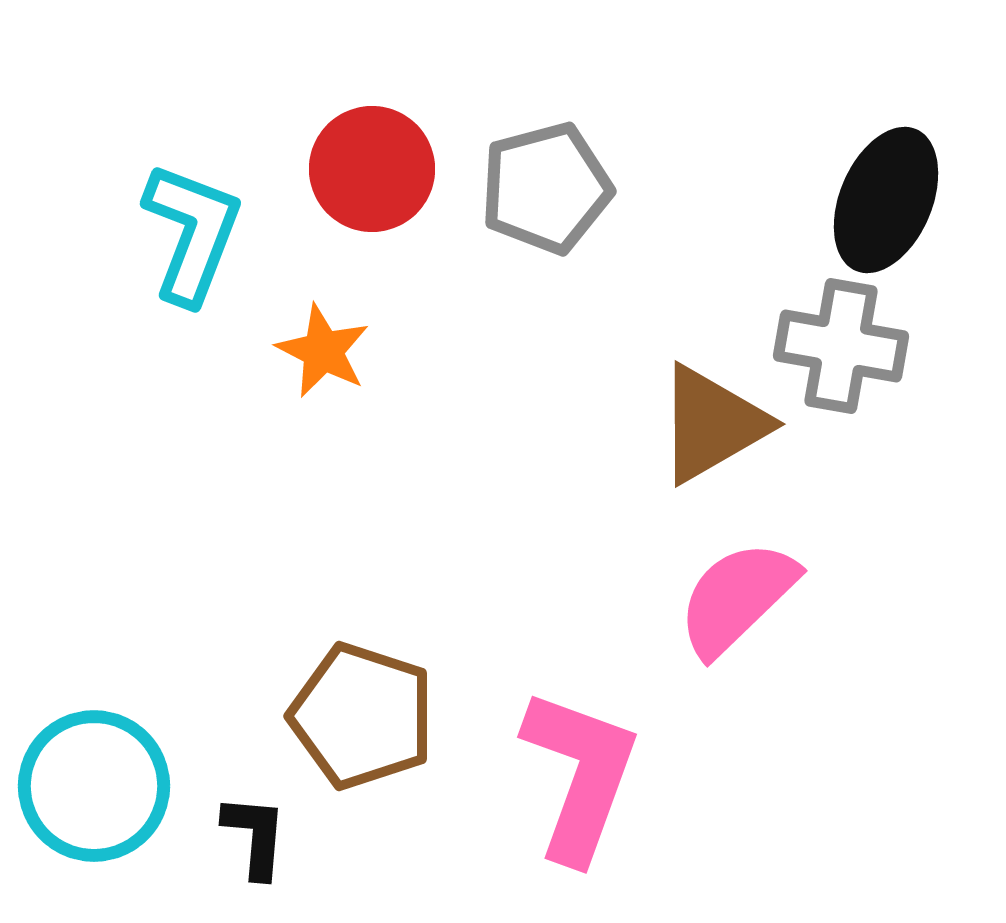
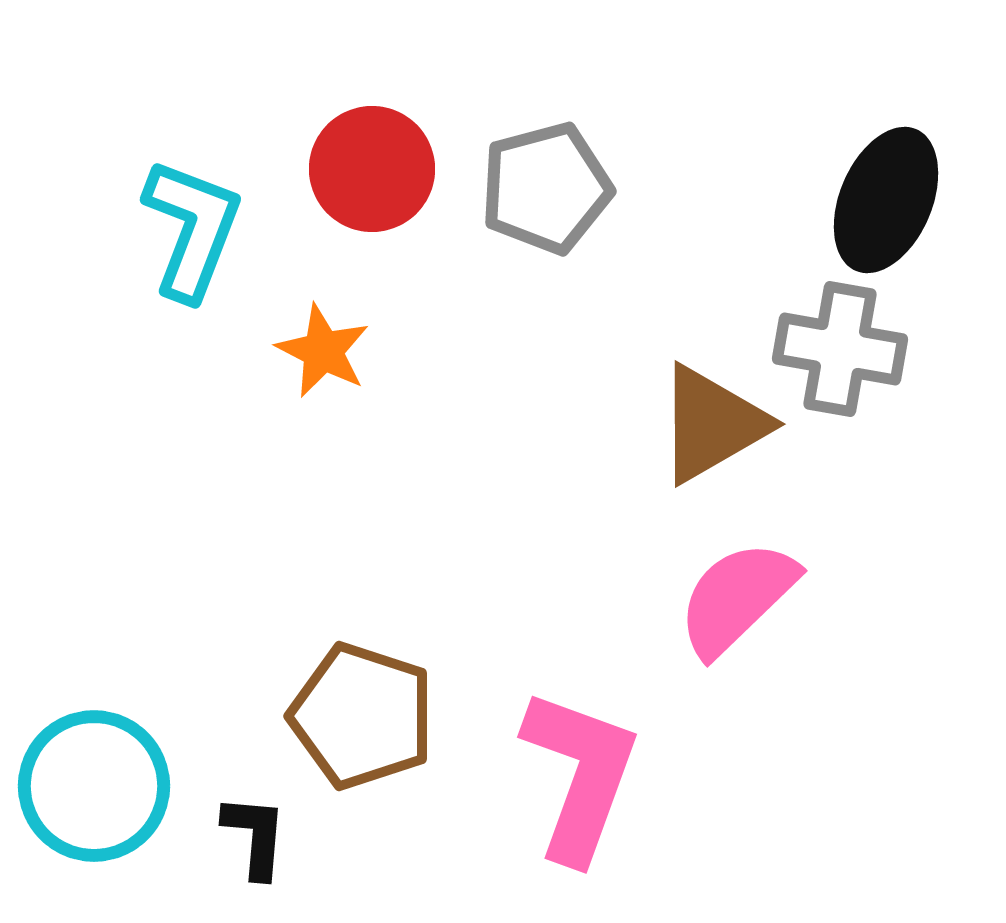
cyan L-shape: moved 4 px up
gray cross: moved 1 px left, 3 px down
